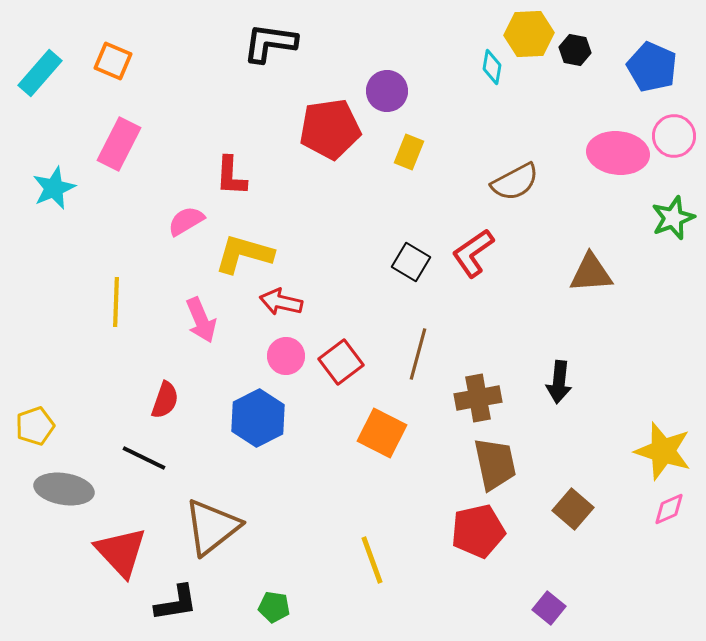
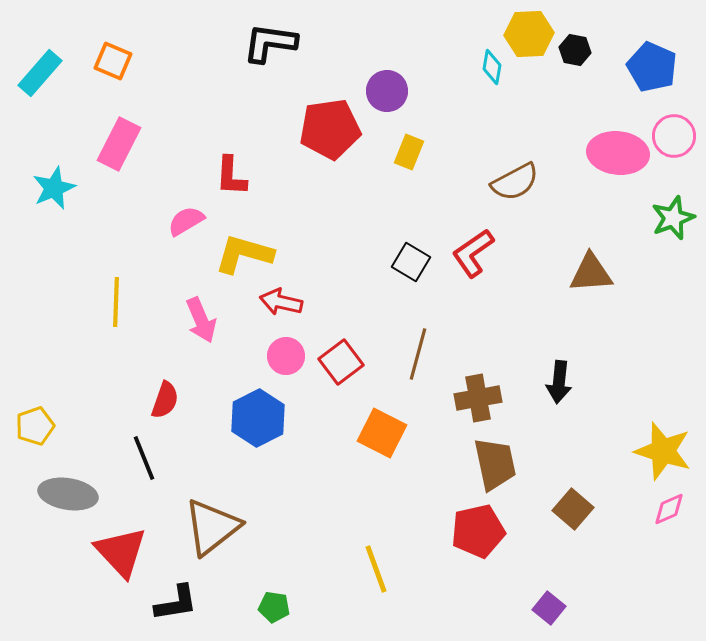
black line at (144, 458): rotated 42 degrees clockwise
gray ellipse at (64, 489): moved 4 px right, 5 px down
yellow line at (372, 560): moved 4 px right, 9 px down
